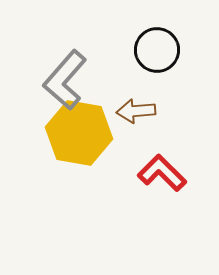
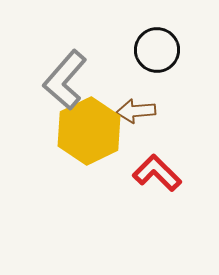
yellow hexagon: moved 10 px right, 2 px up; rotated 24 degrees clockwise
red L-shape: moved 5 px left
